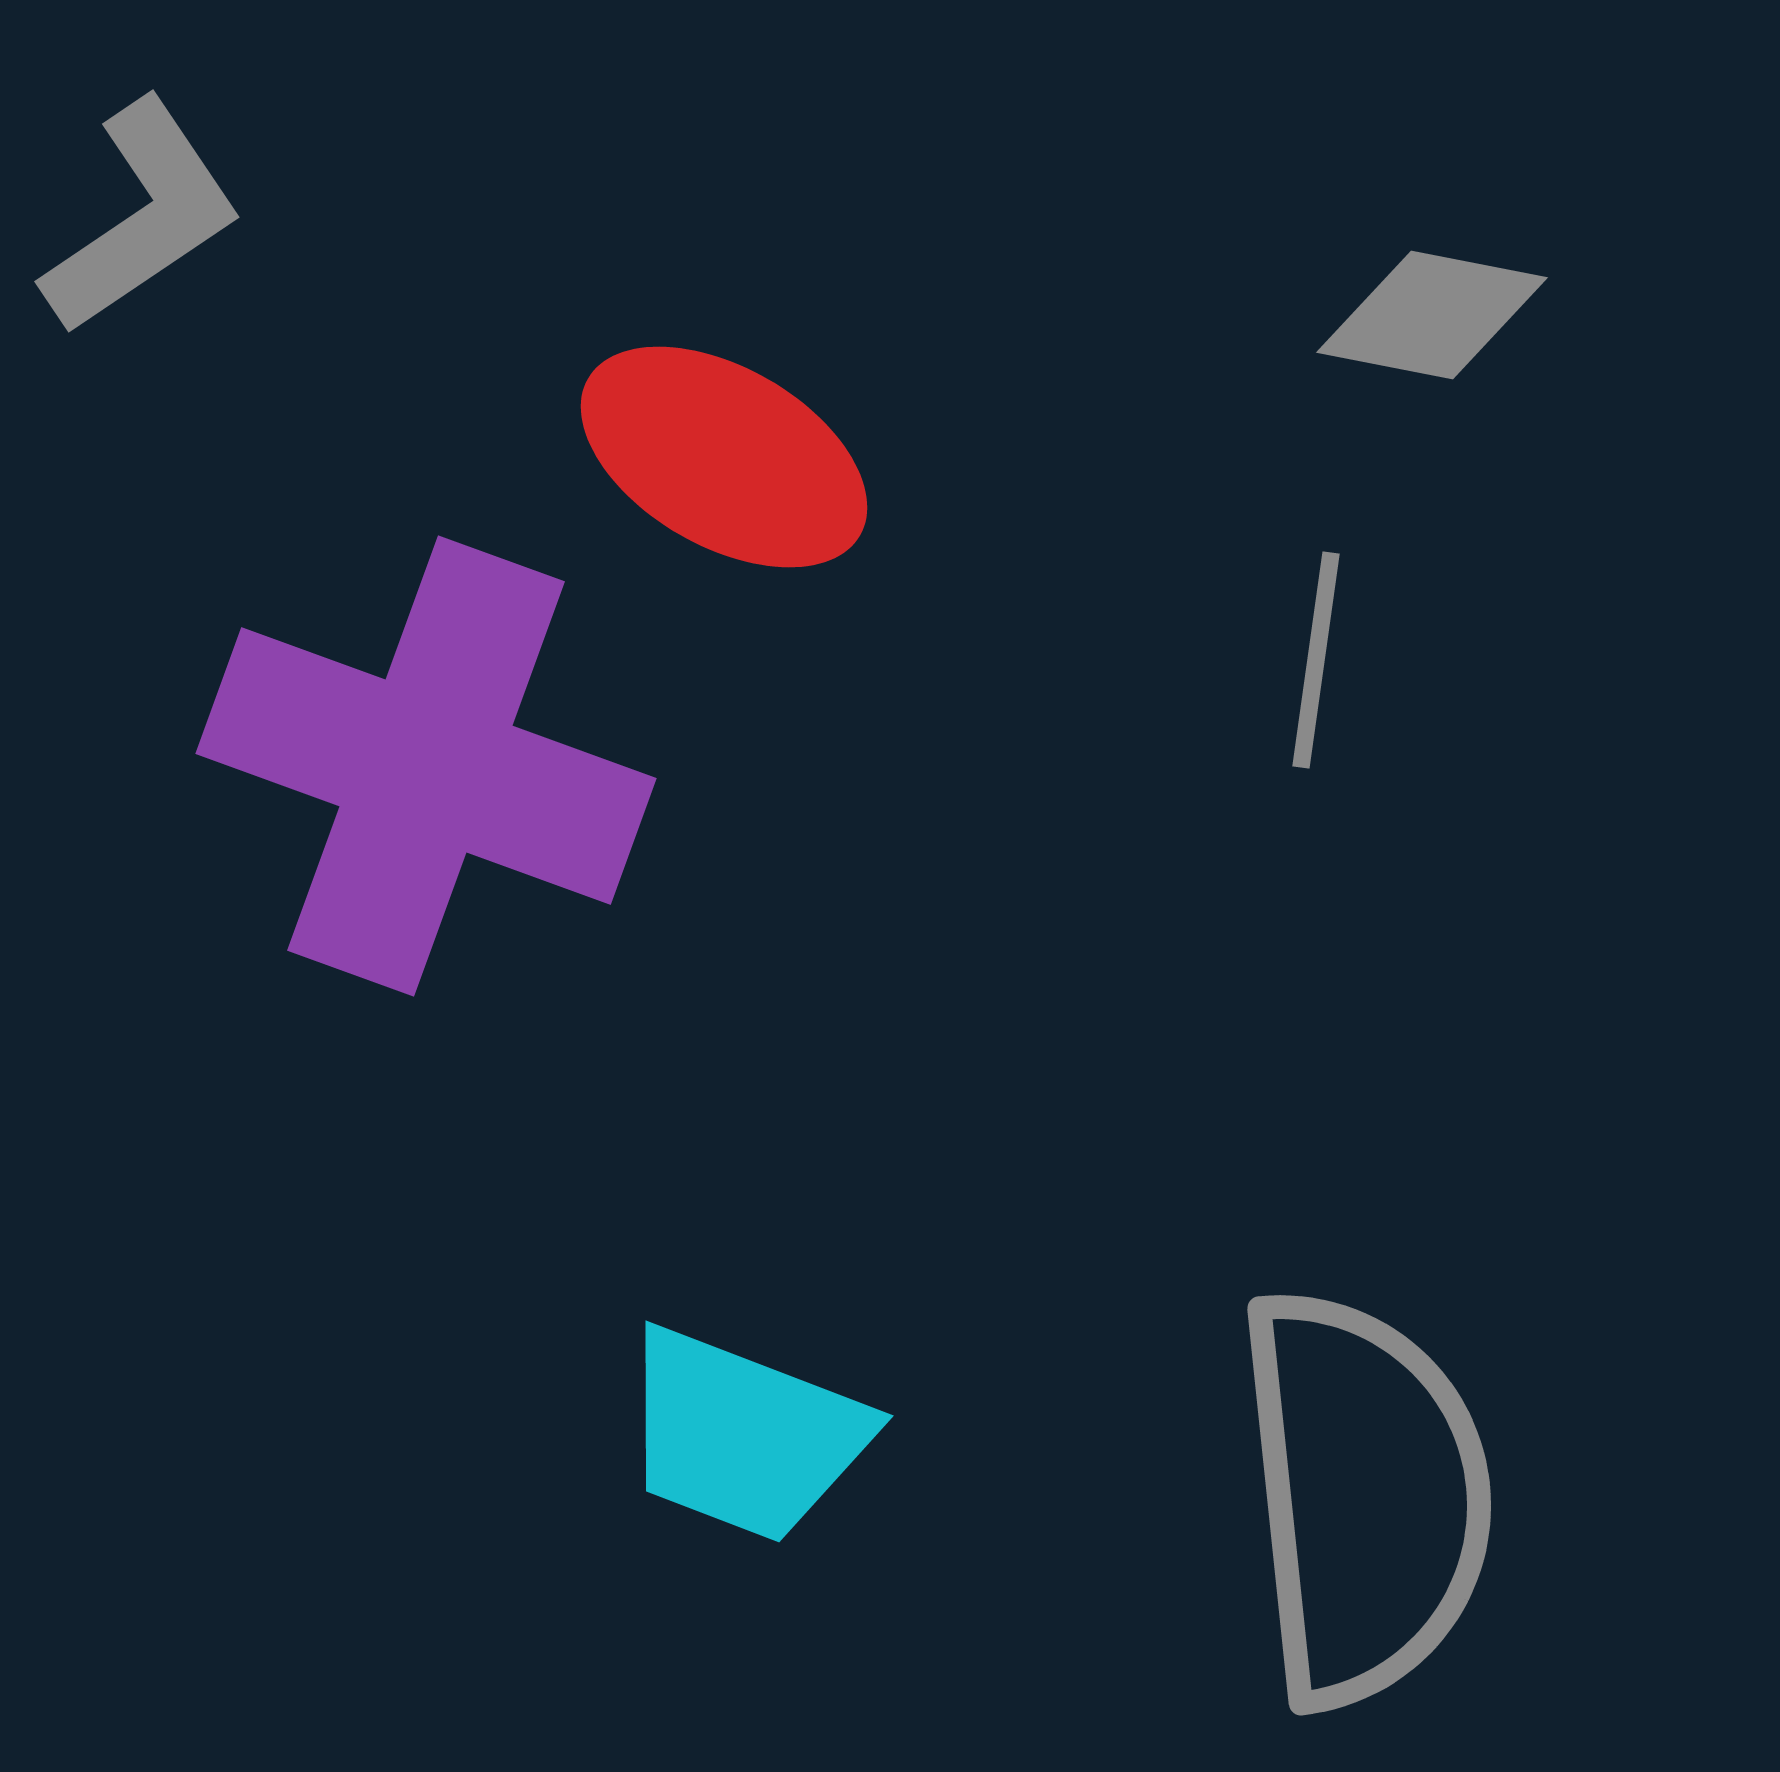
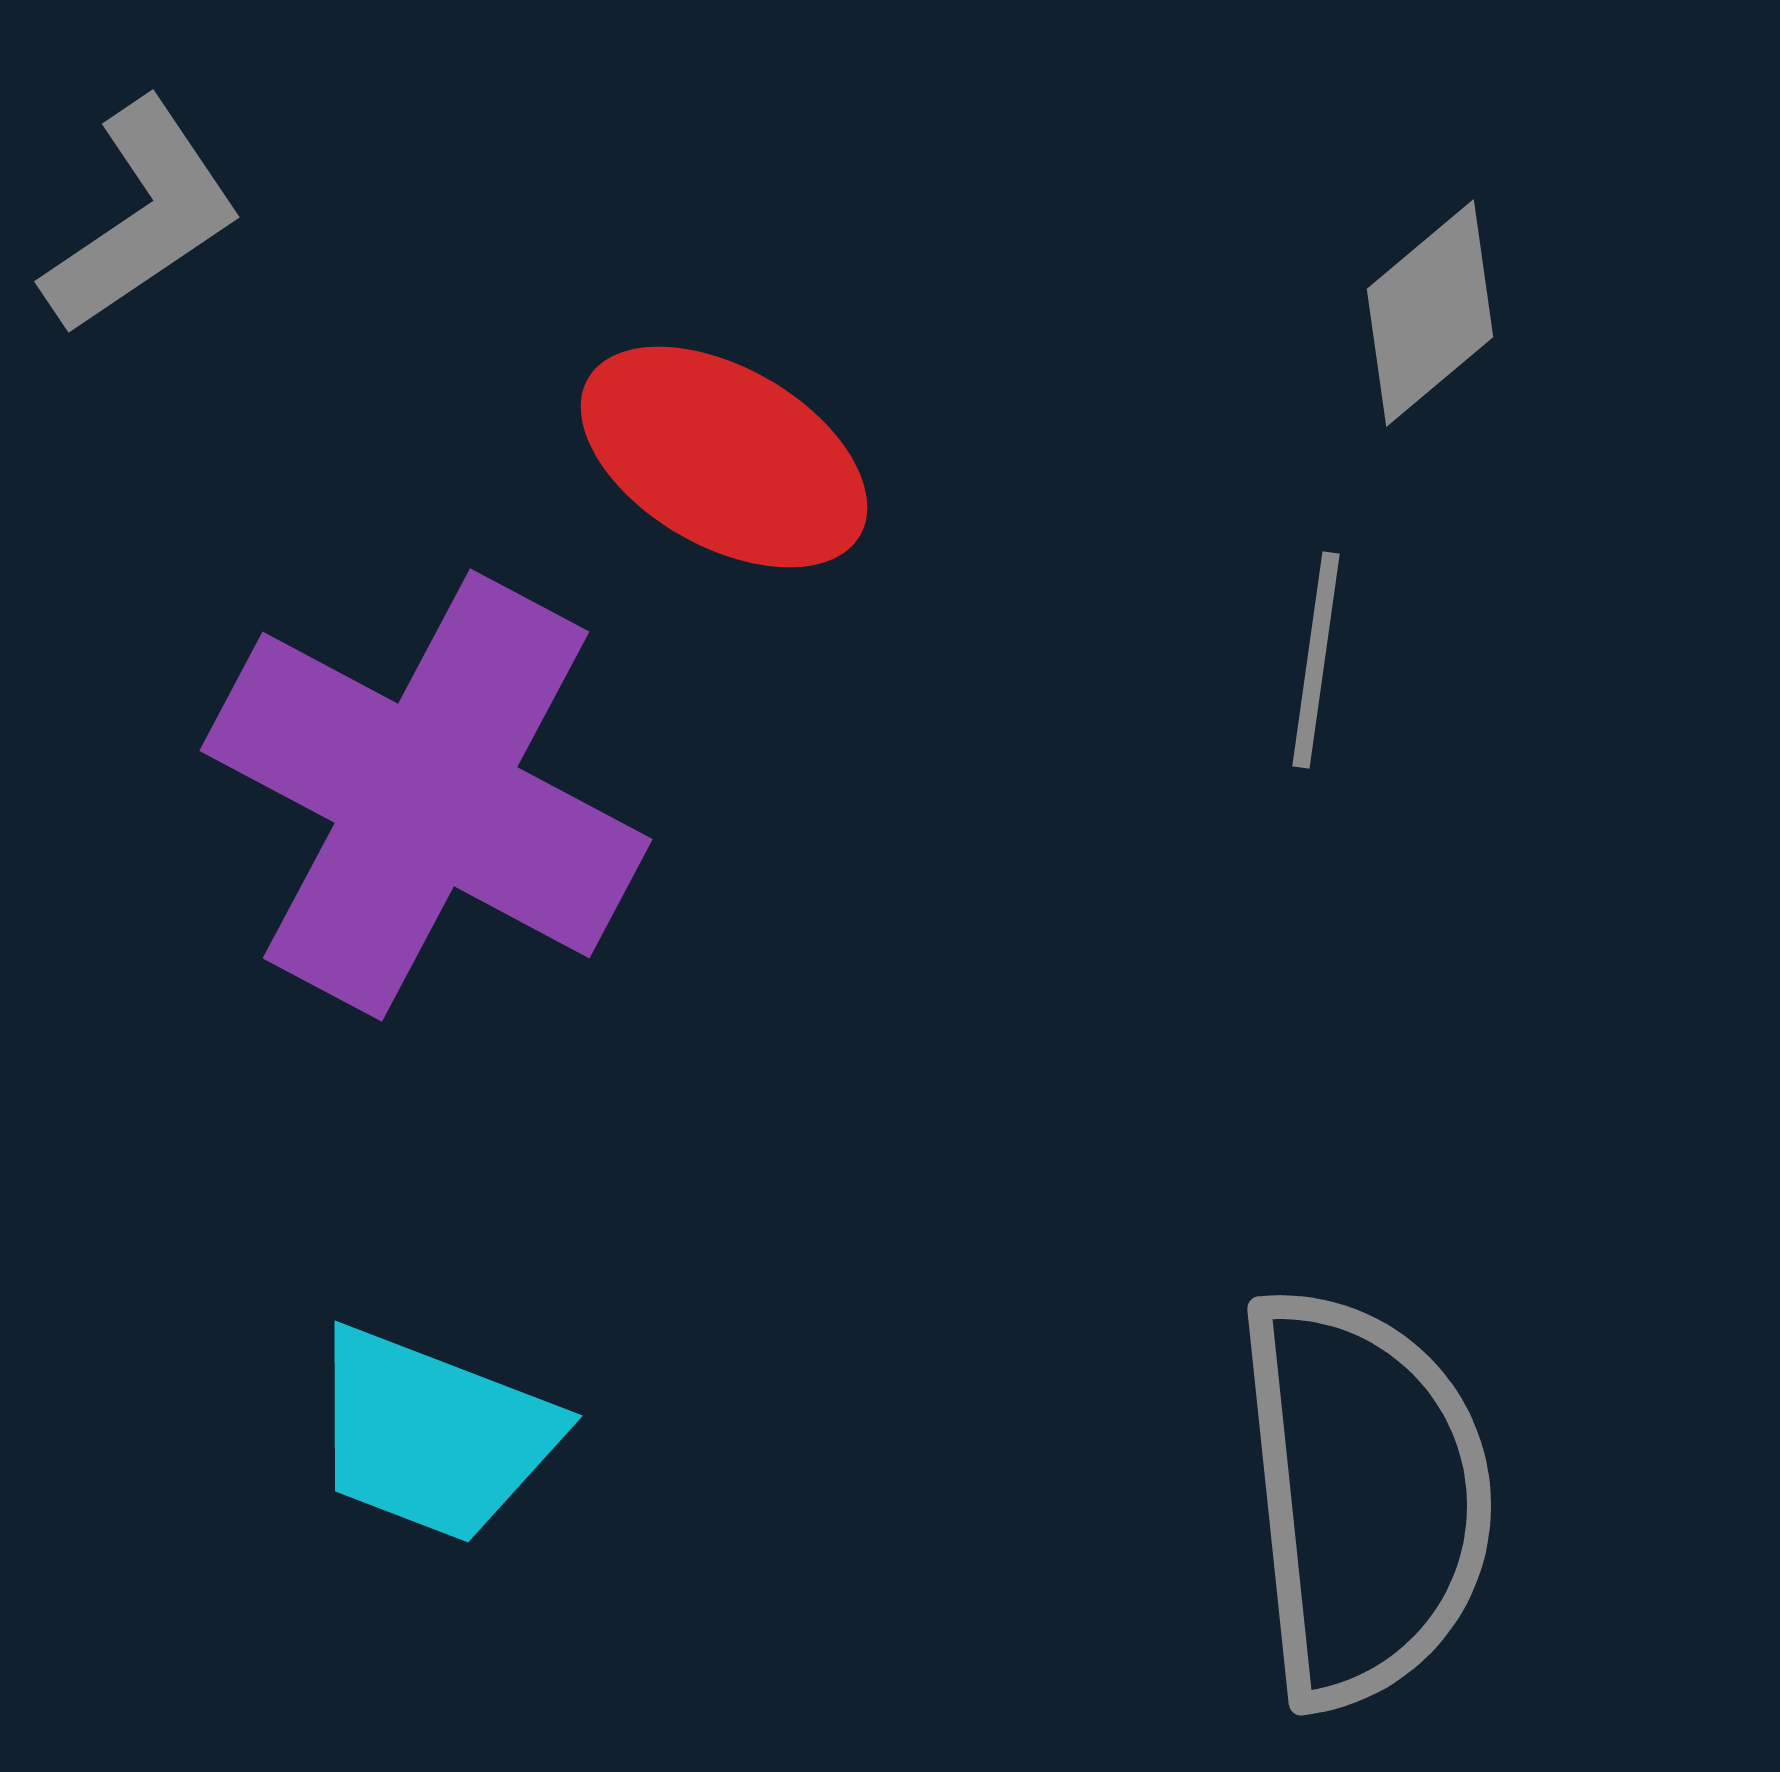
gray diamond: moved 2 px left, 2 px up; rotated 51 degrees counterclockwise
purple cross: moved 29 px down; rotated 8 degrees clockwise
cyan trapezoid: moved 311 px left
